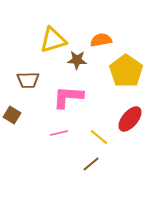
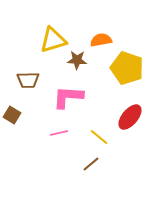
yellow pentagon: moved 1 px right, 3 px up; rotated 16 degrees counterclockwise
red ellipse: moved 2 px up
